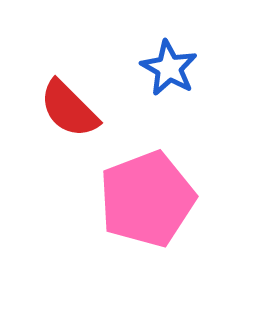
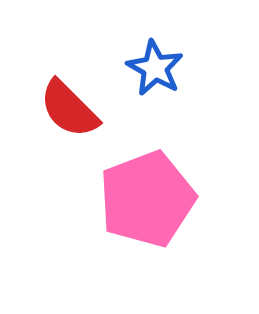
blue star: moved 14 px left
